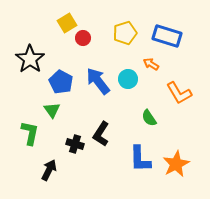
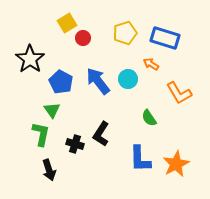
blue rectangle: moved 2 px left, 2 px down
green L-shape: moved 11 px right, 1 px down
black arrow: rotated 135 degrees clockwise
